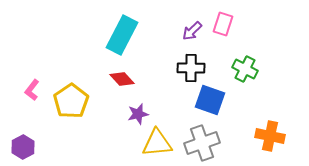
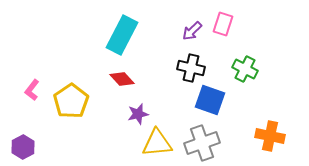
black cross: rotated 12 degrees clockwise
